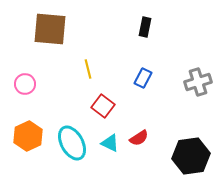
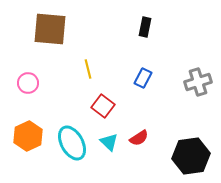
pink circle: moved 3 px right, 1 px up
cyan triangle: moved 1 px left, 1 px up; rotated 18 degrees clockwise
